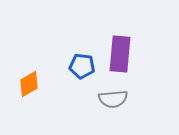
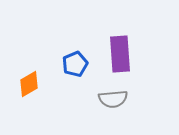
purple rectangle: rotated 9 degrees counterclockwise
blue pentagon: moved 7 px left, 2 px up; rotated 30 degrees counterclockwise
